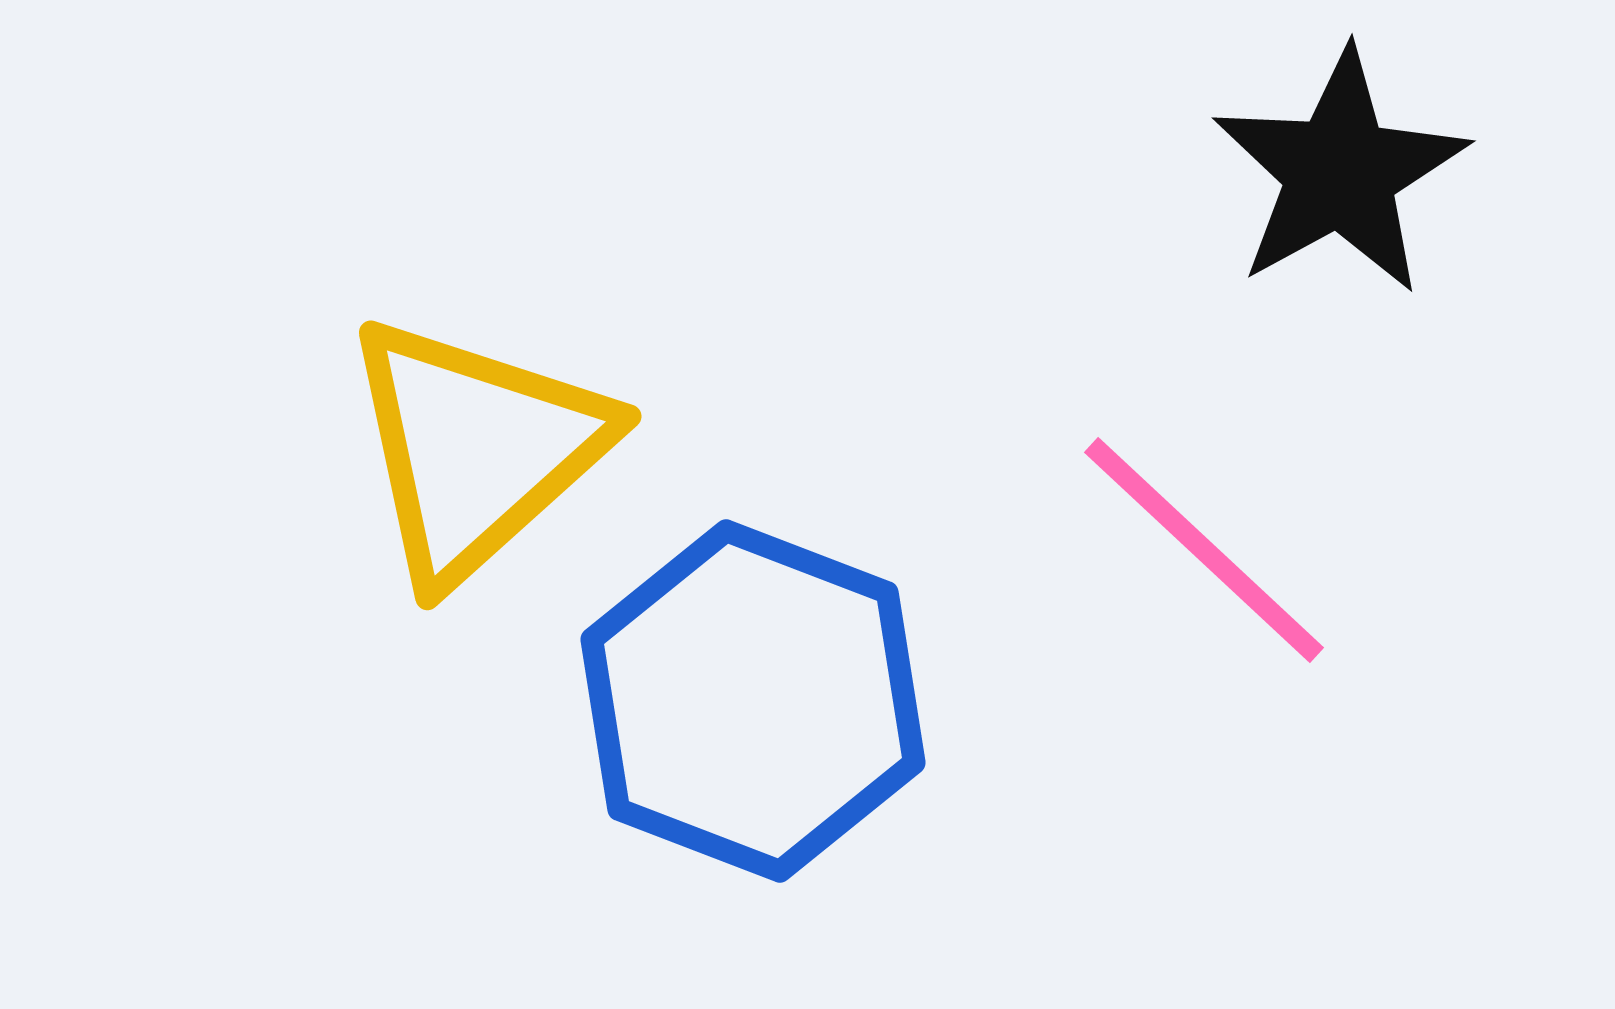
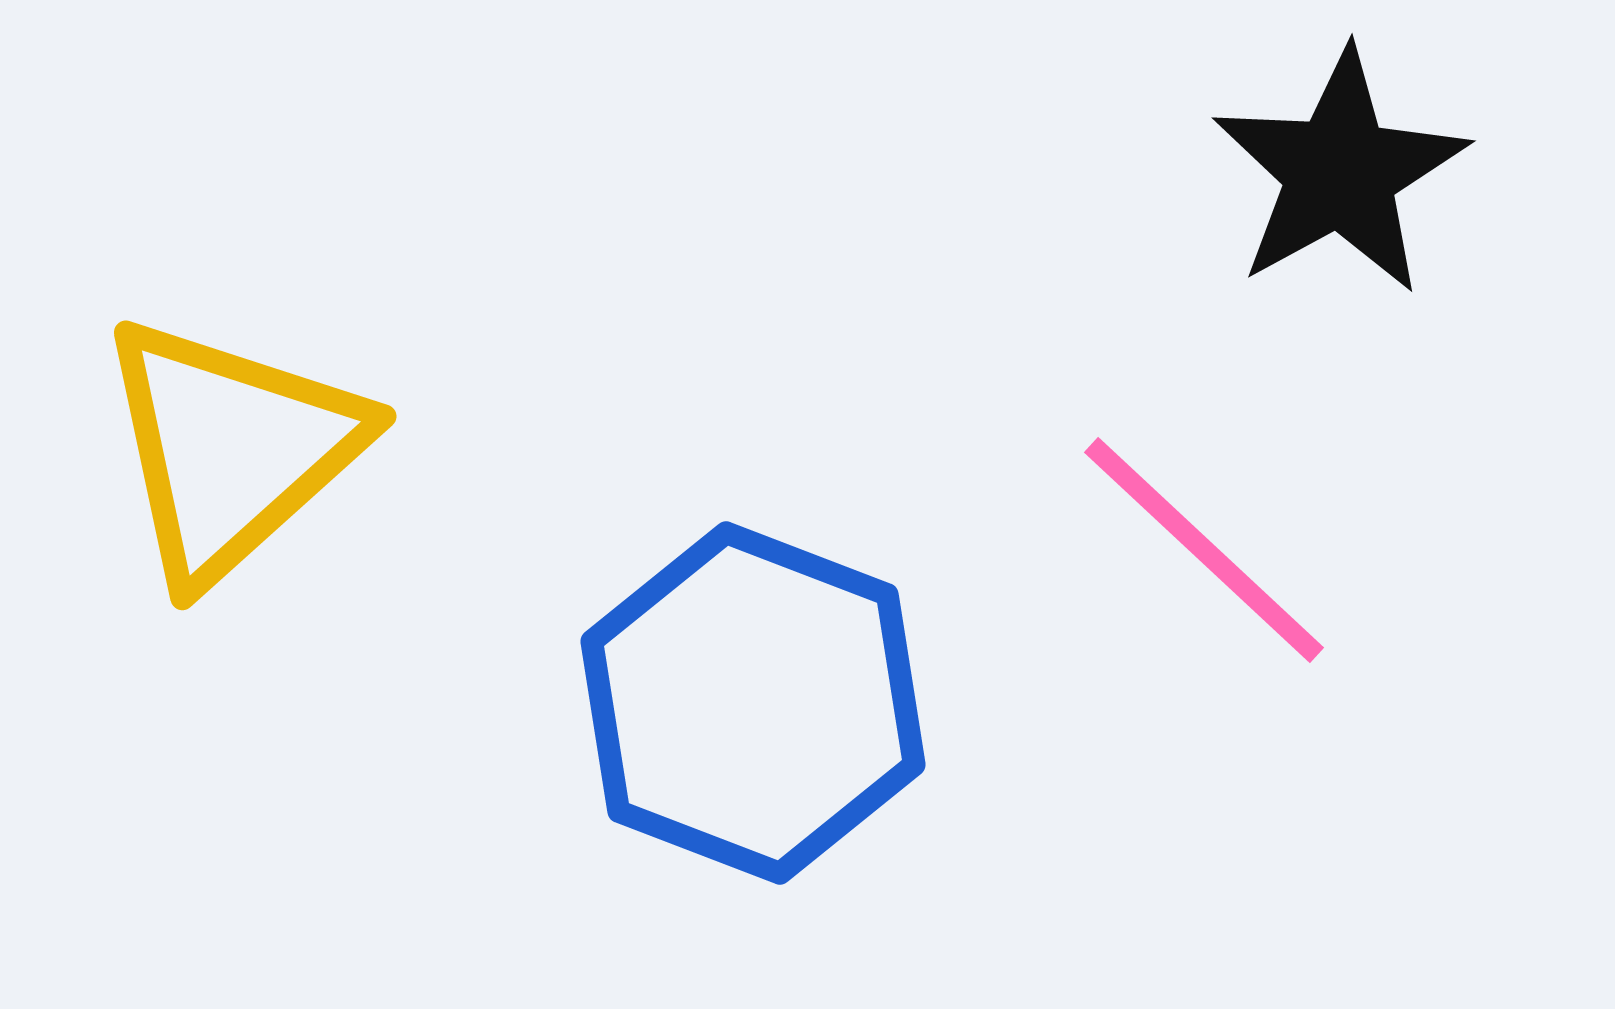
yellow triangle: moved 245 px left
blue hexagon: moved 2 px down
